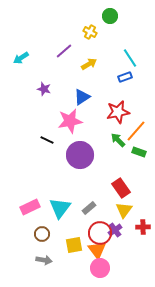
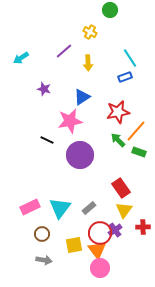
green circle: moved 6 px up
yellow arrow: moved 1 px left, 1 px up; rotated 119 degrees clockwise
